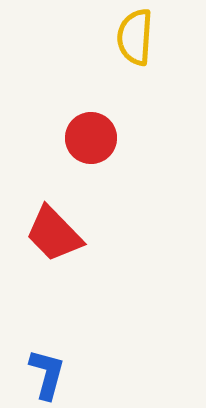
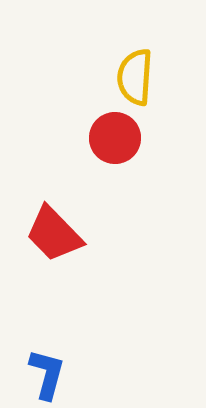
yellow semicircle: moved 40 px down
red circle: moved 24 px right
